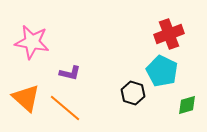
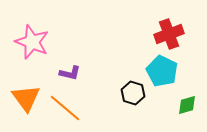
pink star: rotated 12 degrees clockwise
orange triangle: rotated 12 degrees clockwise
